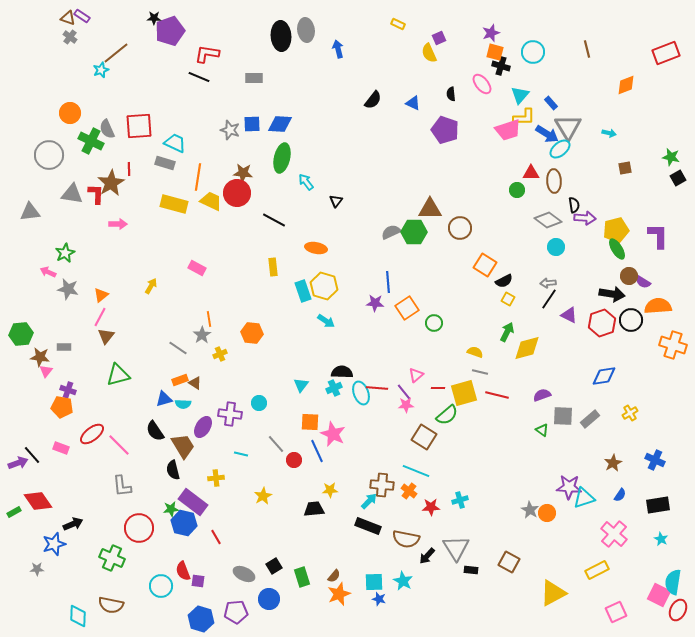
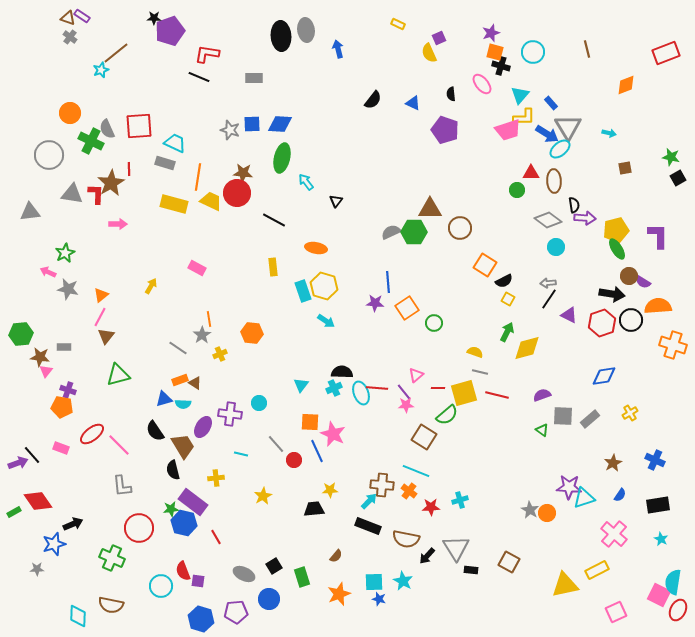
brown semicircle at (334, 576): moved 2 px right, 20 px up
yellow triangle at (553, 593): moved 12 px right, 8 px up; rotated 16 degrees clockwise
